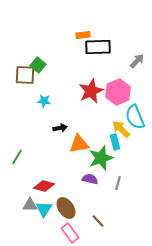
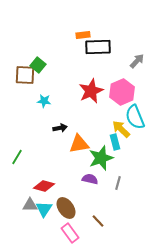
pink hexagon: moved 4 px right
